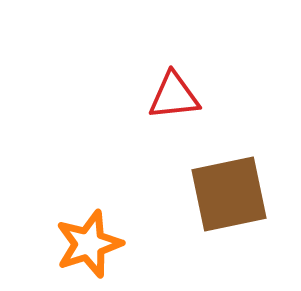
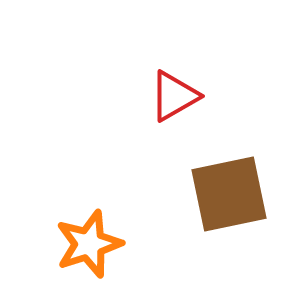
red triangle: rotated 24 degrees counterclockwise
